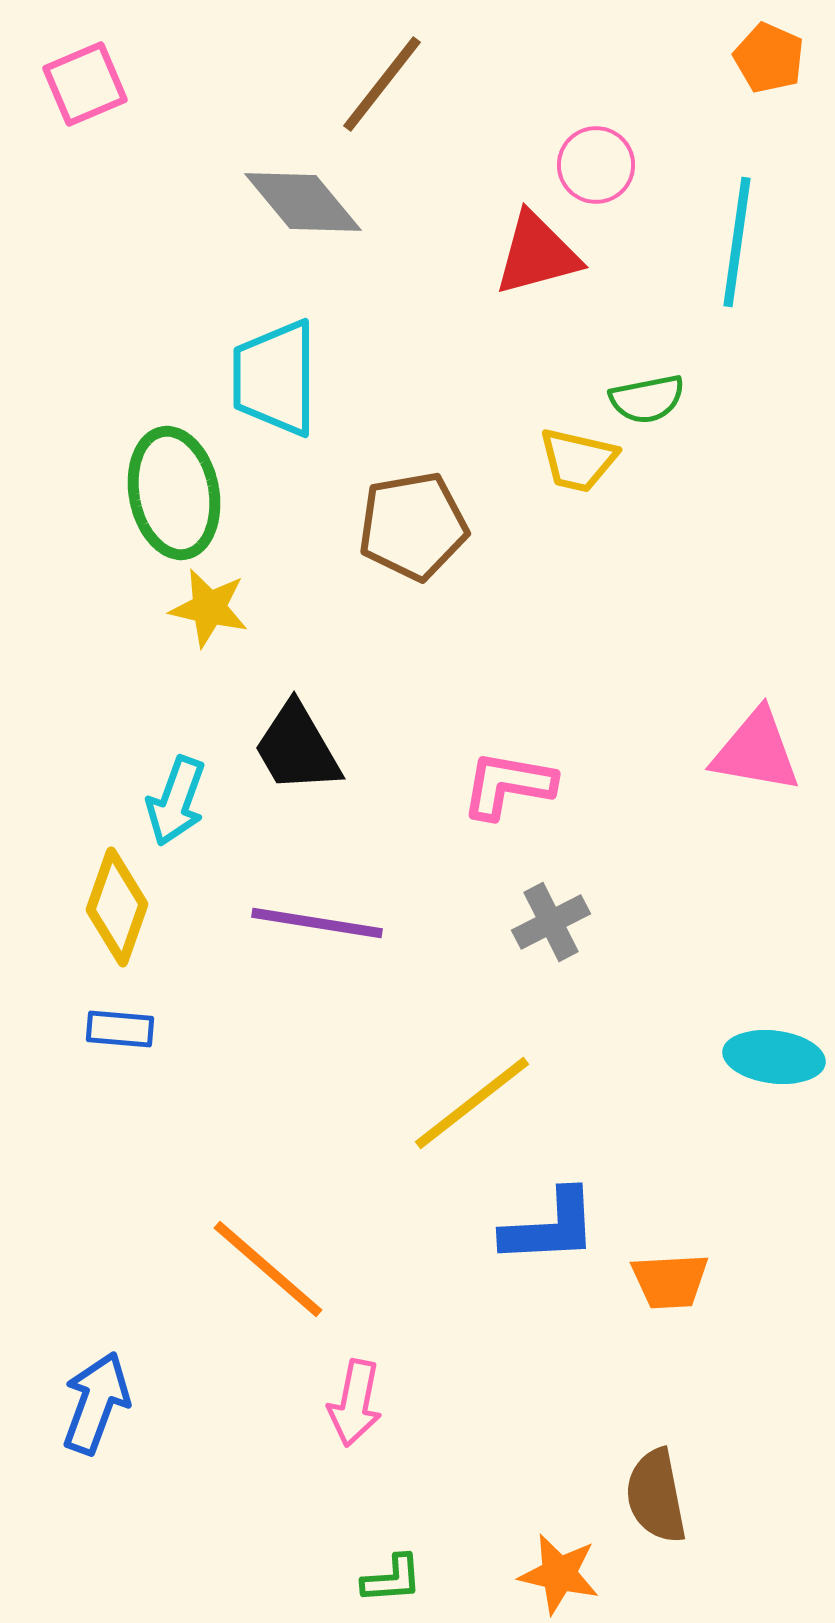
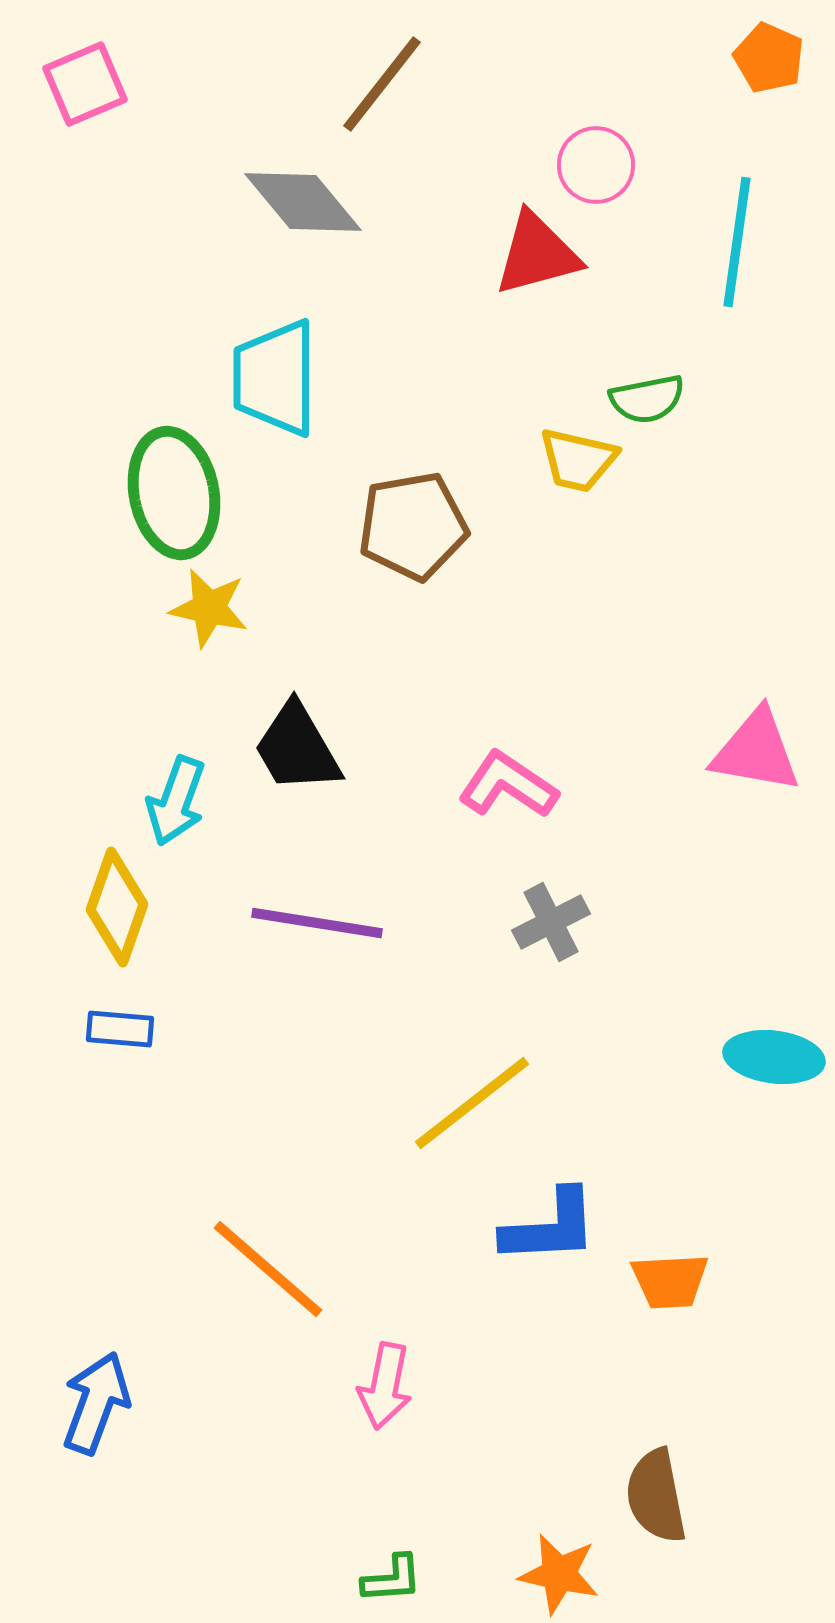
pink L-shape: rotated 24 degrees clockwise
pink arrow: moved 30 px right, 17 px up
